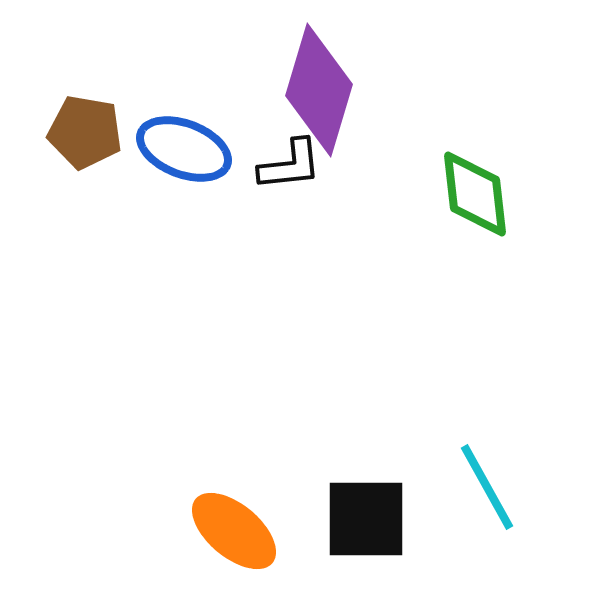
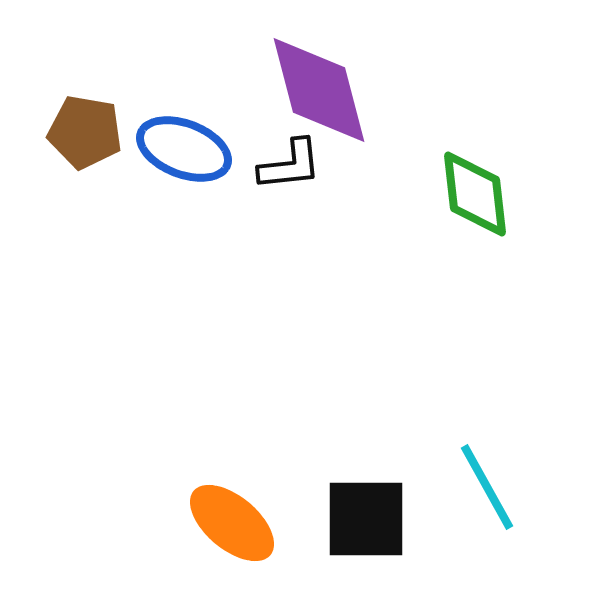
purple diamond: rotated 31 degrees counterclockwise
orange ellipse: moved 2 px left, 8 px up
